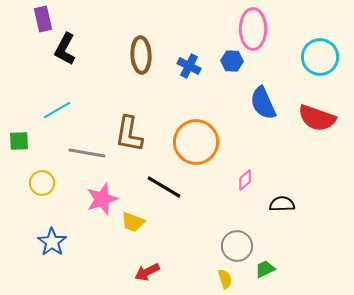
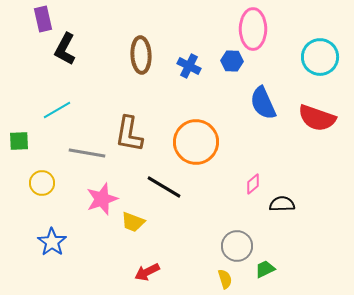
pink diamond: moved 8 px right, 4 px down
